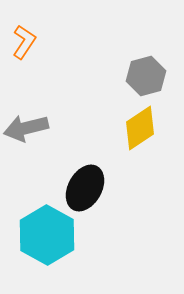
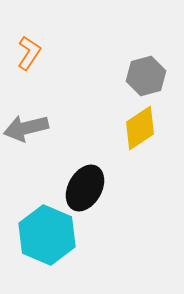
orange L-shape: moved 5 px right, 11 px down
cyan hexagon: rotated 6 degrees counterclockwise
